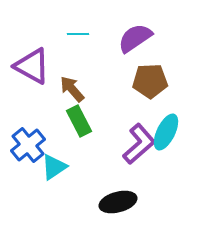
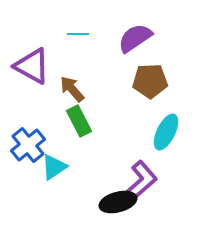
purple L-shape: moved 2 px right, 37 px down
